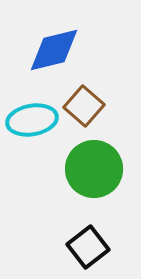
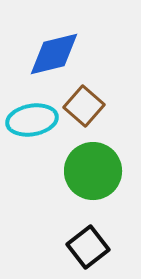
blue diamond: moved 4 px down
green circle: moved 1 px left, 2 px down
